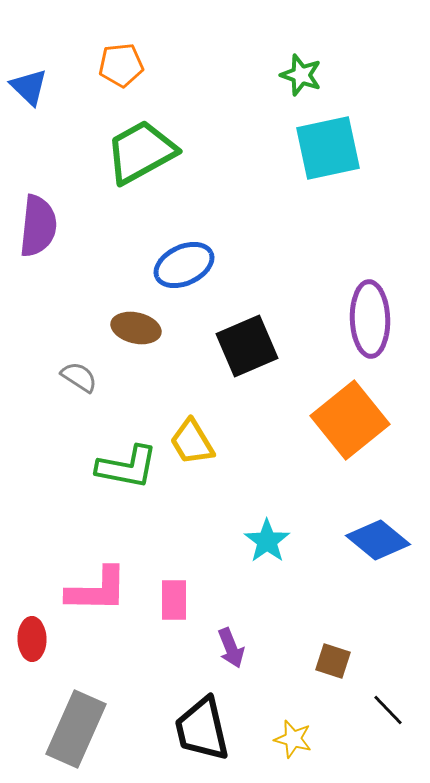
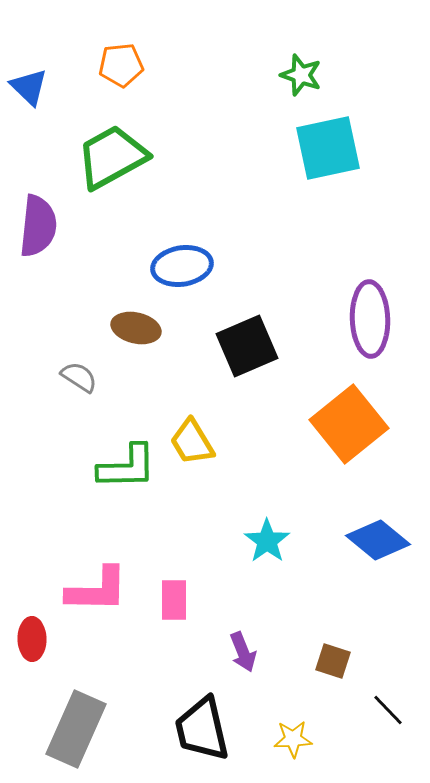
green trapezoid: moved 29 px left, 5 px down
blue ellipse: moved 2 px left, 1 px down; rotated 16 degrees clockwise
orange square: moved 1 px left, 4 px down
green L-shape: rotated 12 degrees counterclockwise
purple arrow: moved 12 px right, 4 px down
yellow star: rotated 18 degrees counterclockwise
